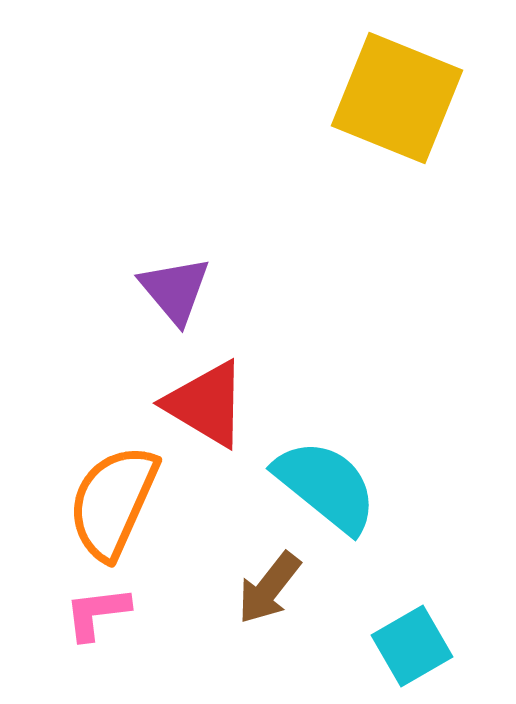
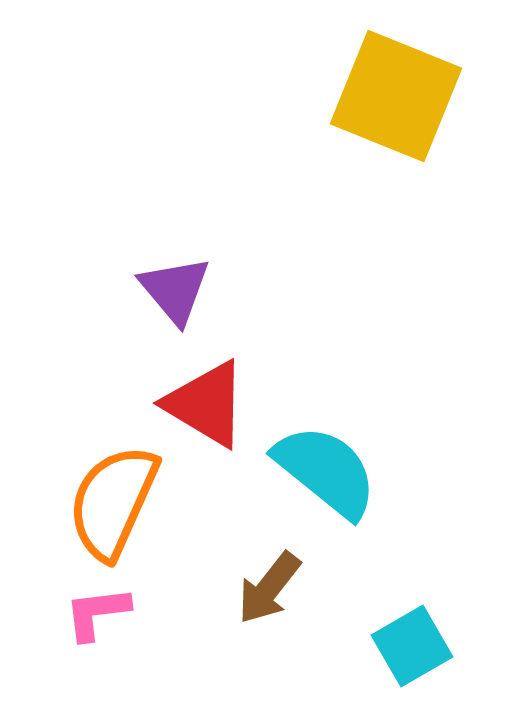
yellow square: moved 1 px left, 2 px up
cyan semicircle: moved 15 px up
